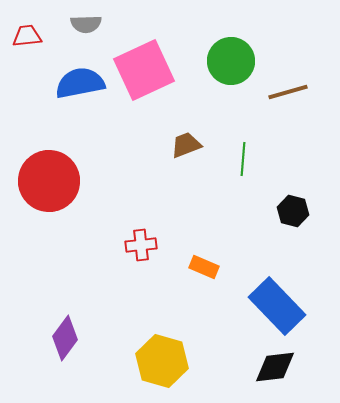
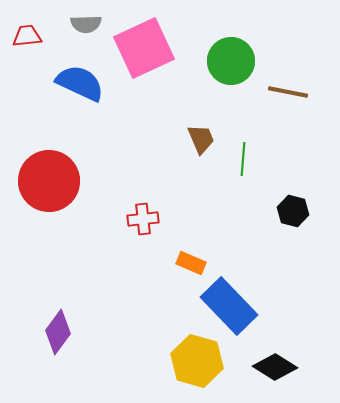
pink square: moved 22 px up
blue semicircle: rotated 36 degrees clockwise
brown line: rotated 27 degrees clockwise
brown trapezoid: moved 15 px right, 6 px up; rotated 88 degrees clockwise
red cross: moved 2 px right, 26 px up
orange rectangle: moved 13 px left, 4 px up
blue rectangle: moved 48 px left
purple diamond: moved 7 px left, 6 px up
yellow hexagon: moved 35 px right
black diamond: rotated 39 degrees clockwise
